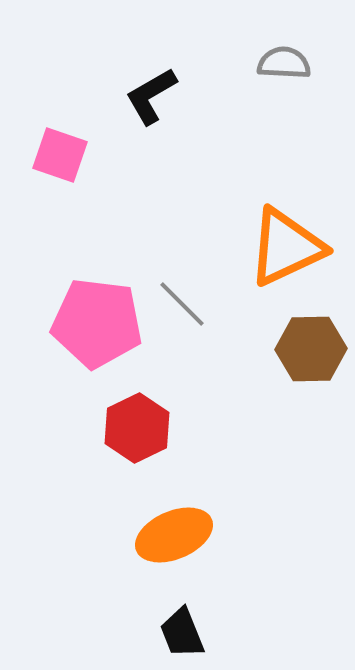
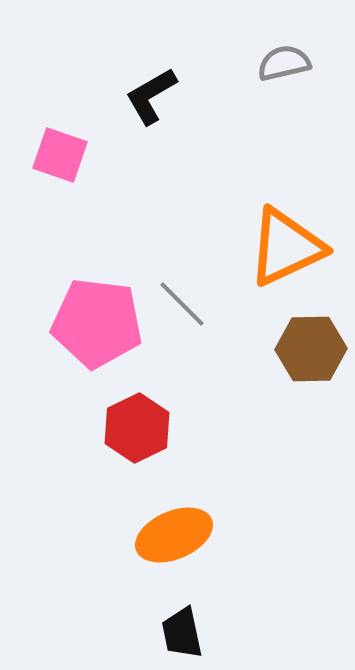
gray semicircle: rotated 16 degrees counterclockwise
black trapezoid: rotated 10 degrees clockwise
